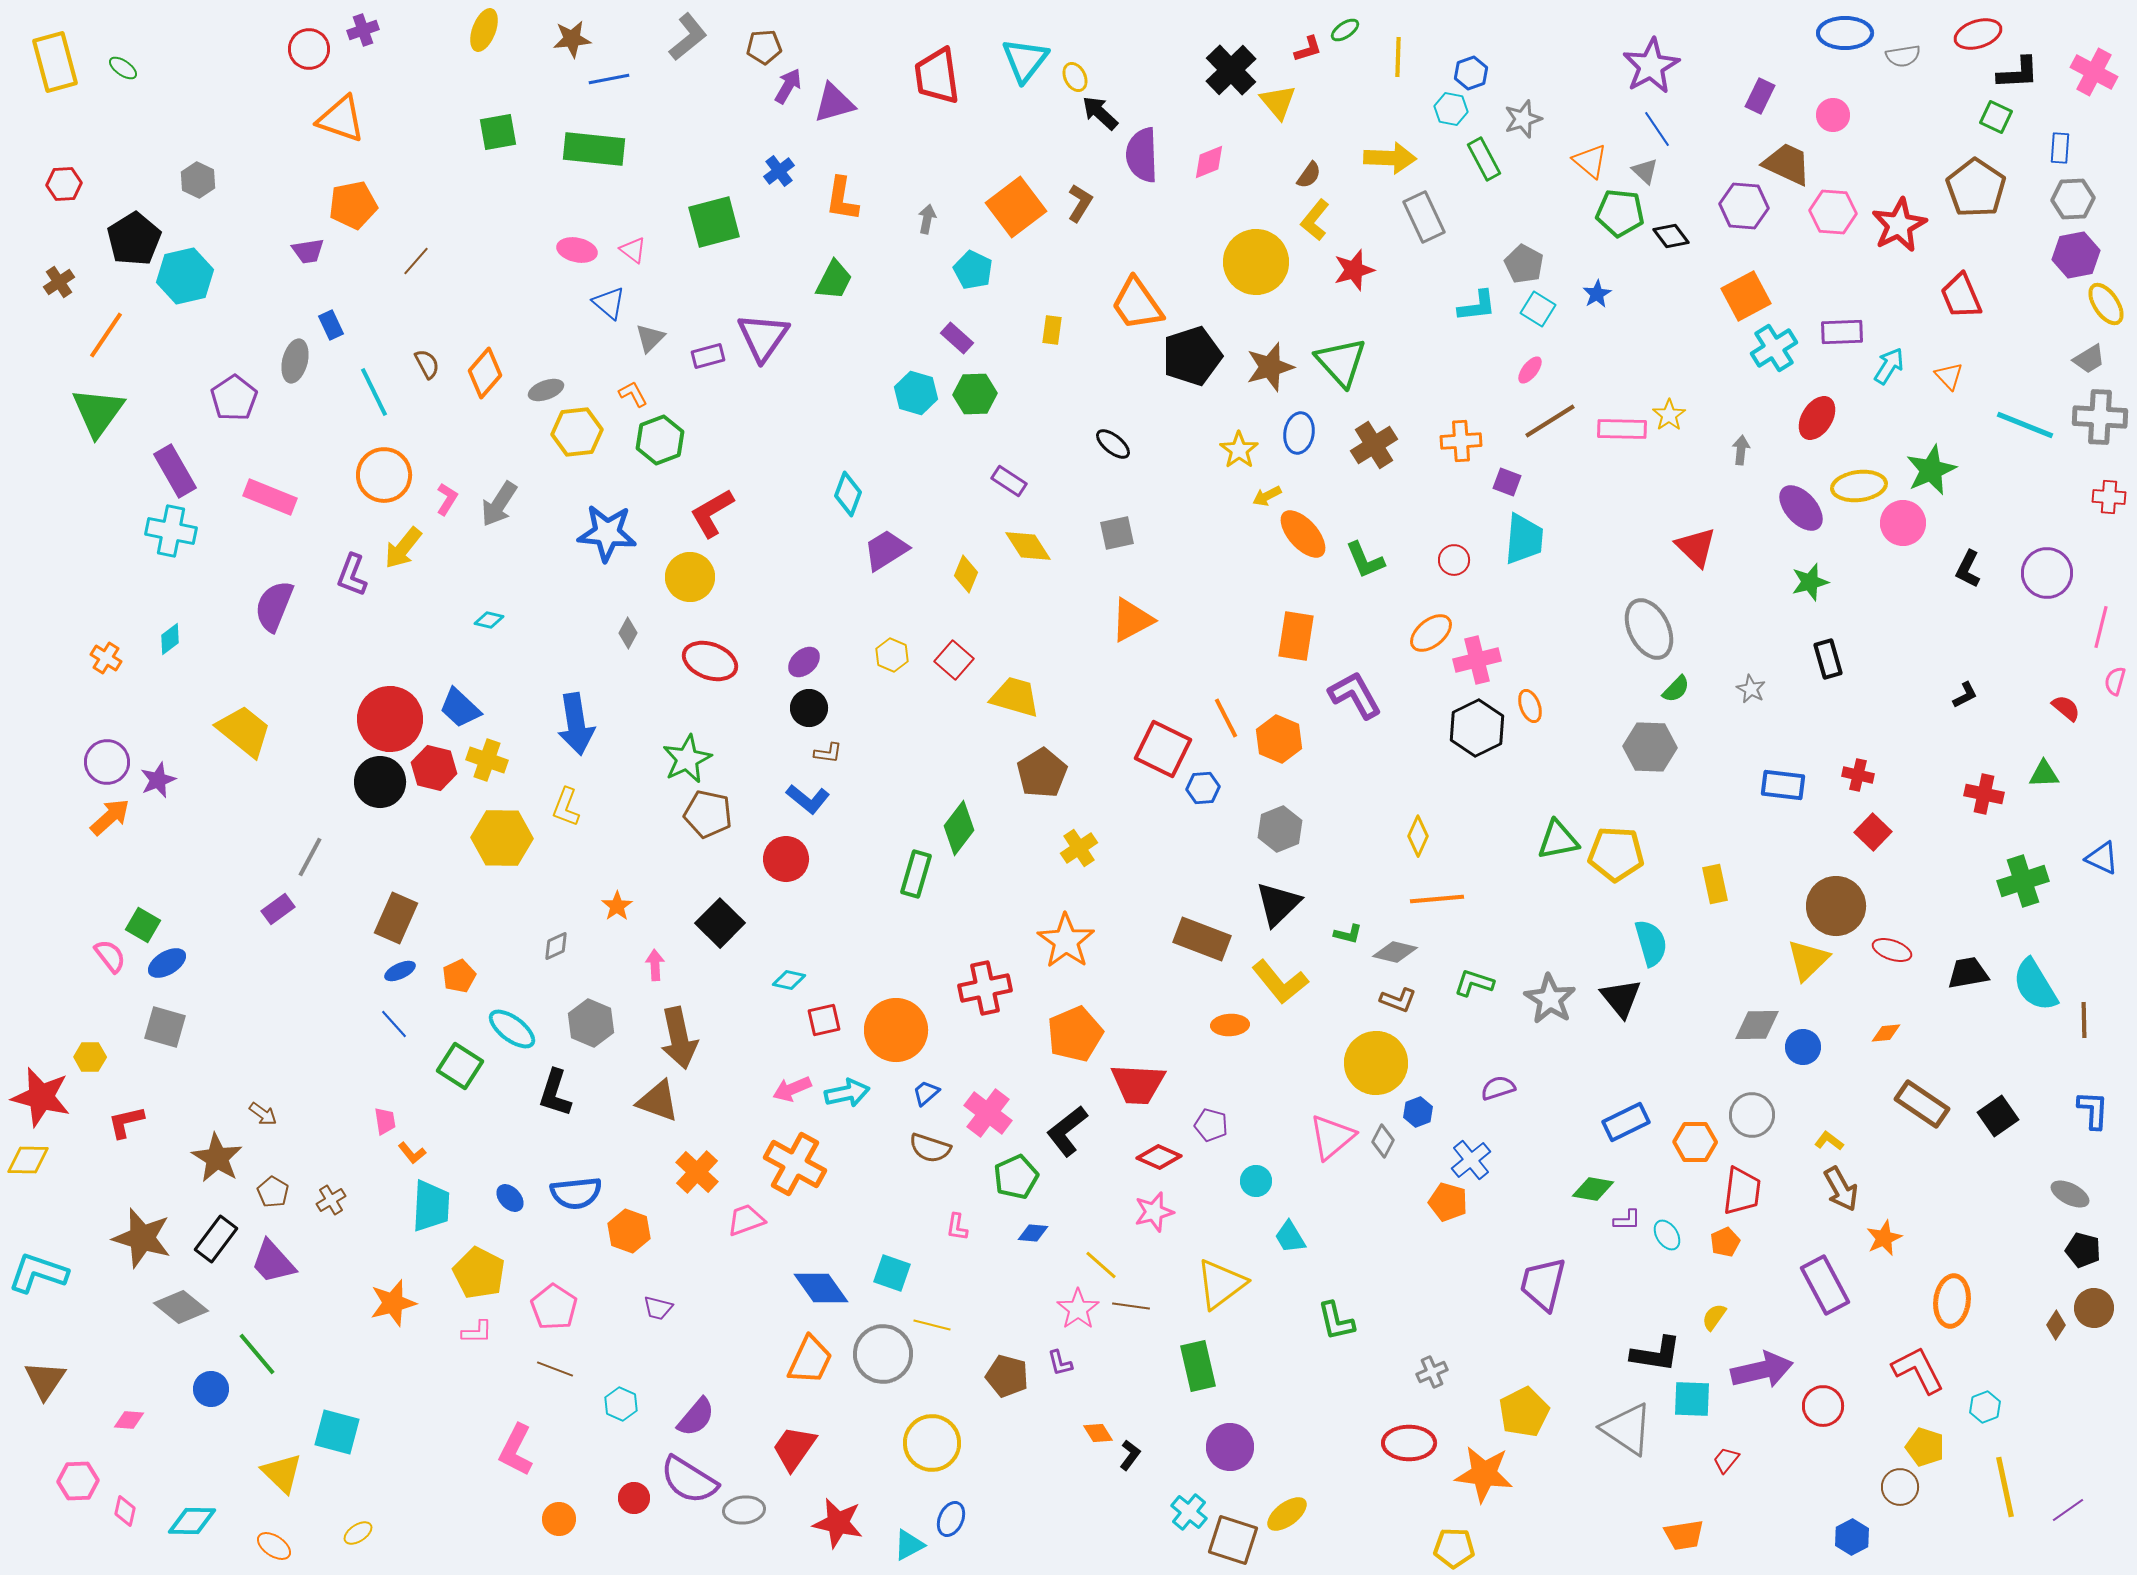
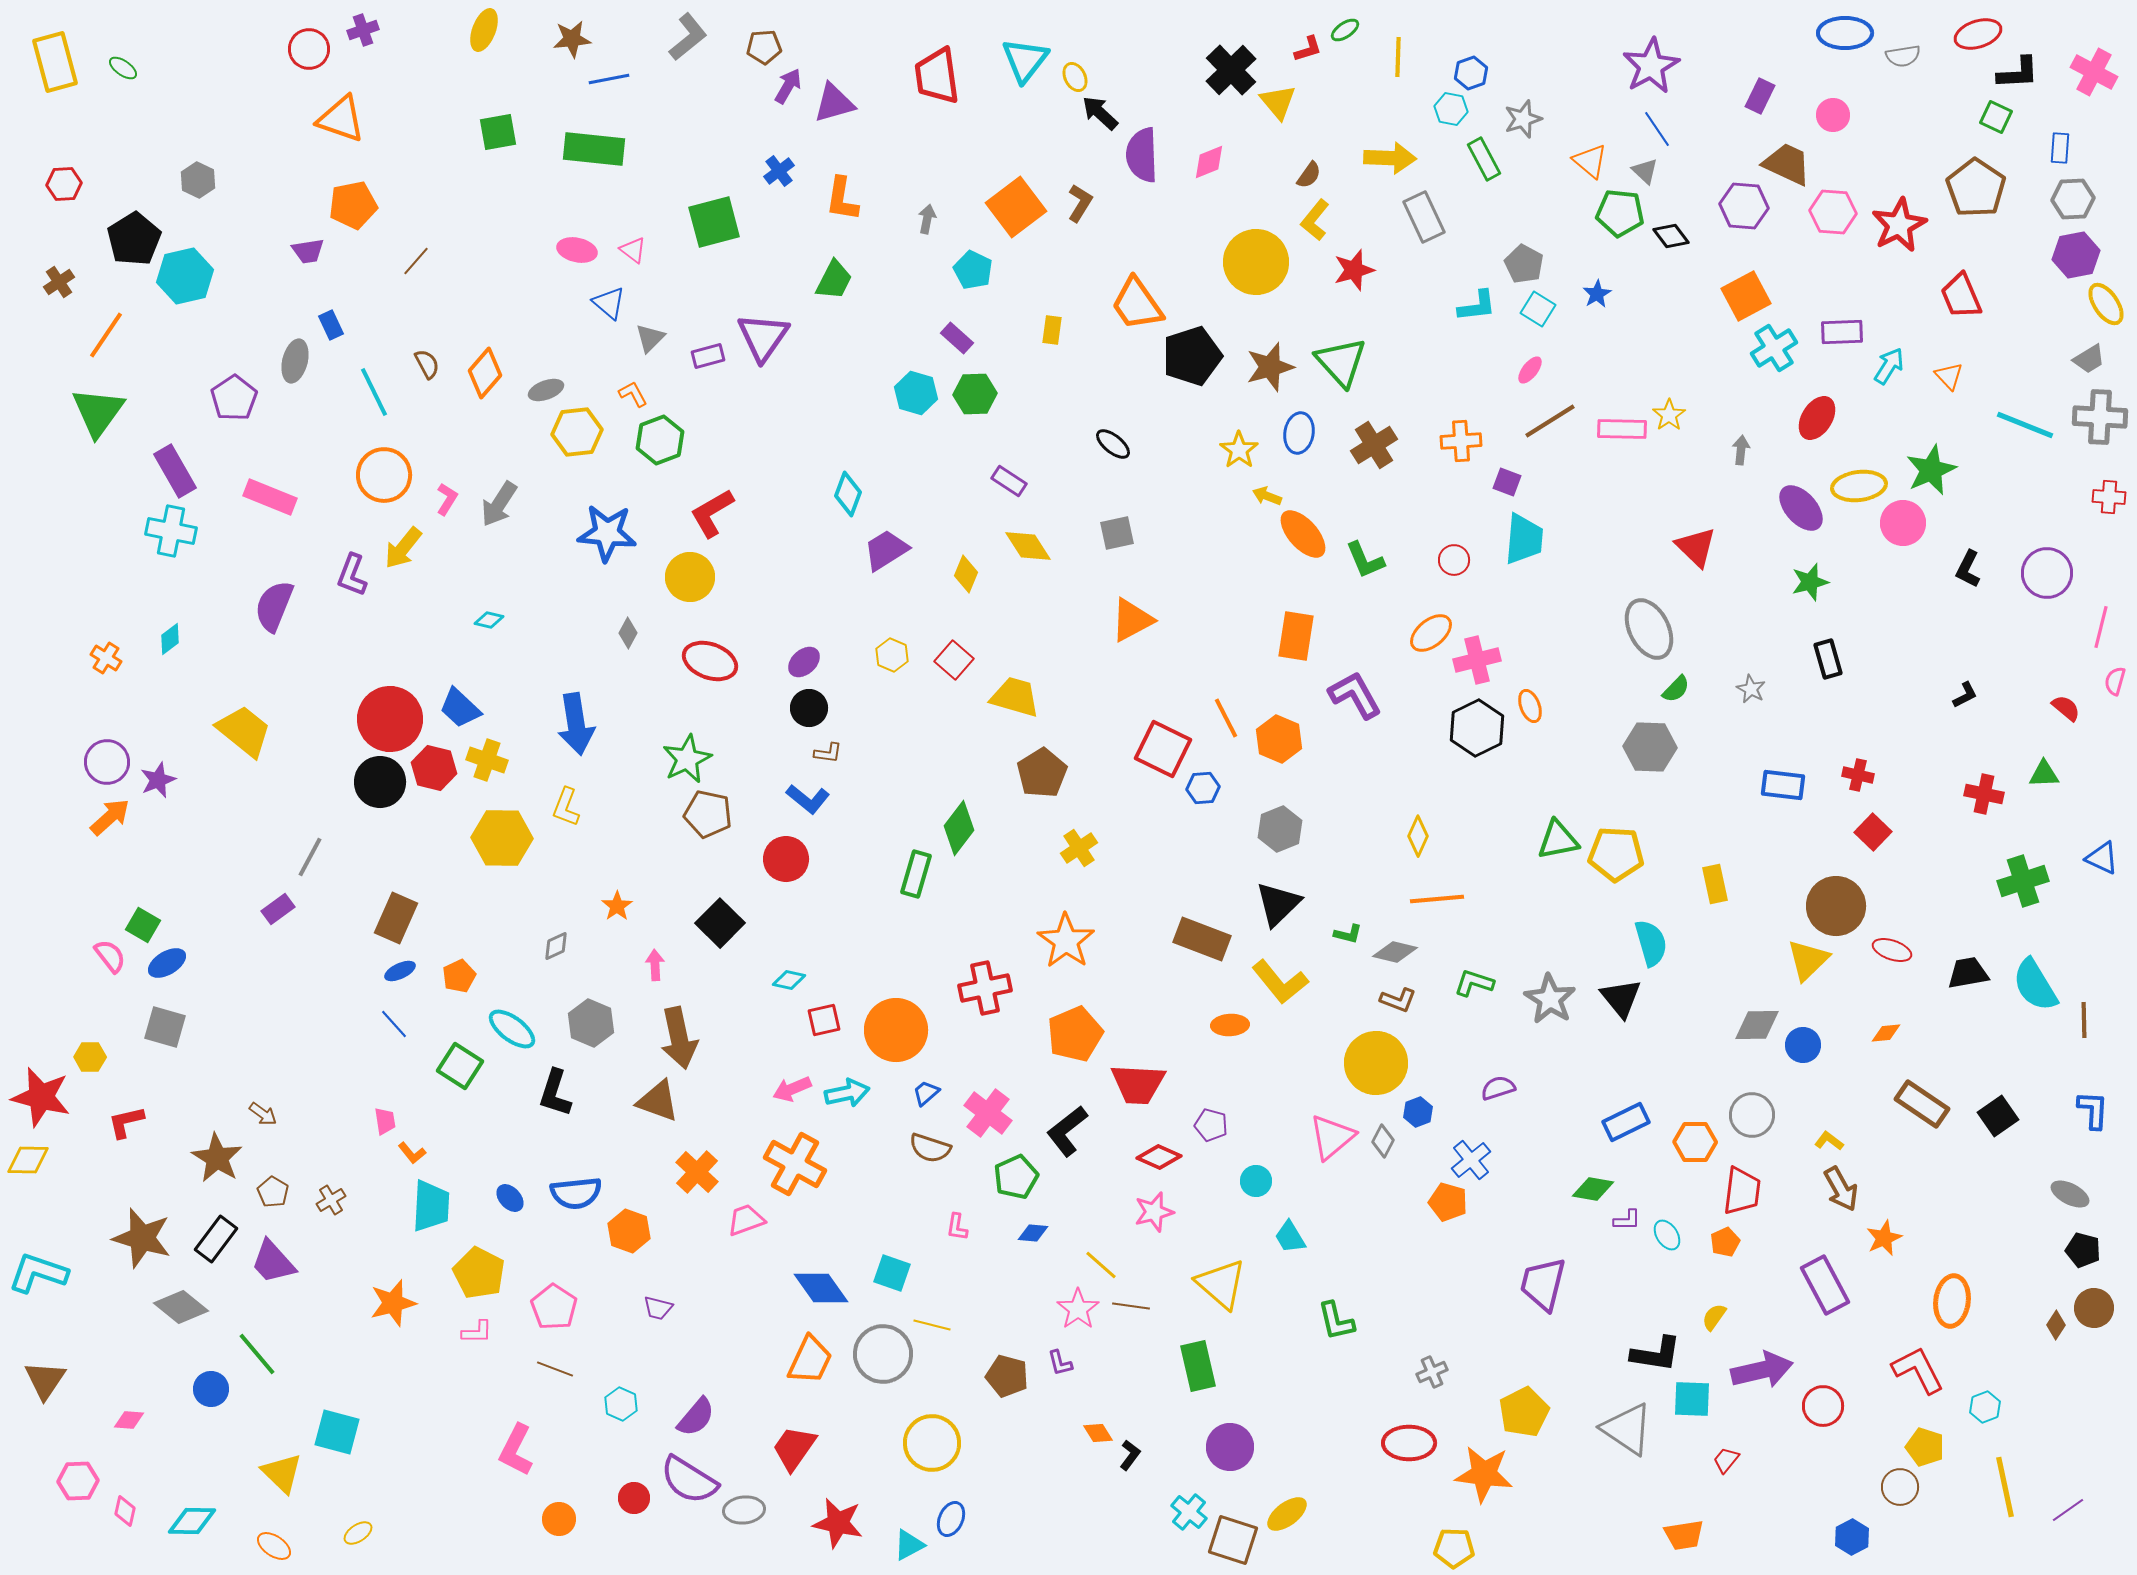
yellow arrow at (1267, 496): rotated 48 degrees clockwise
blue circle at (1803, 1047): moved 2 px up
yellow triangle at (1221, 1284): rotated 42 degrees counterclockwise
